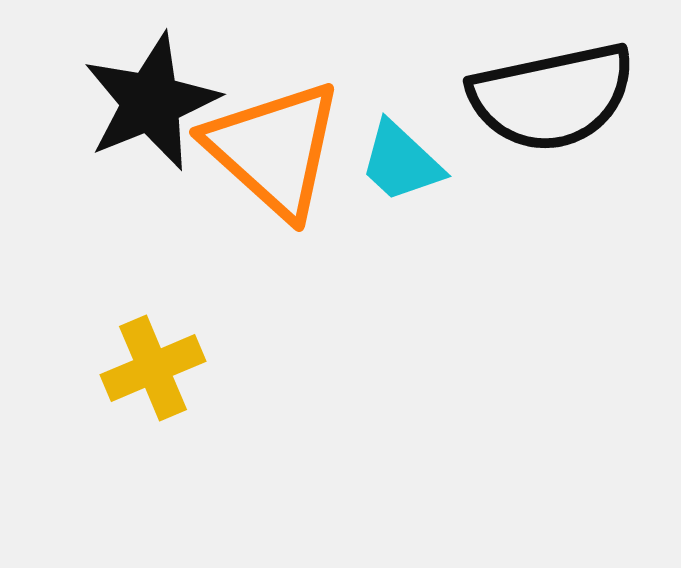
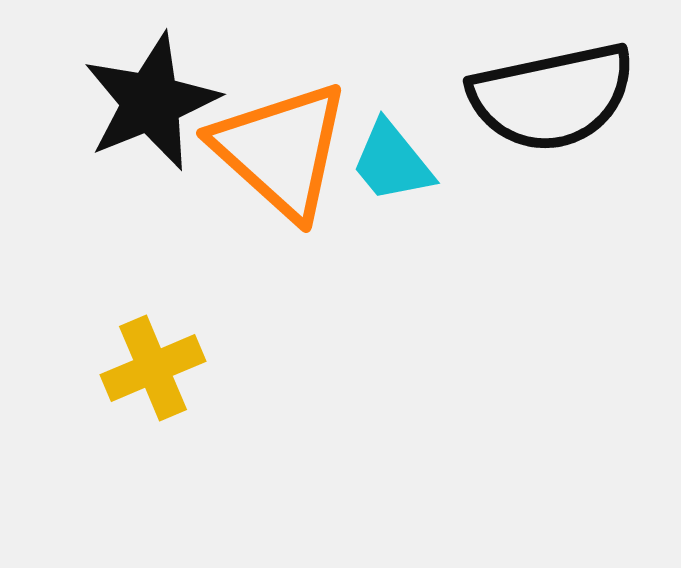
orange triangle: moved 7 px right, 1 px down
cyan trapezoid: moved 9 px left; rotated 8 degrees clockwise
